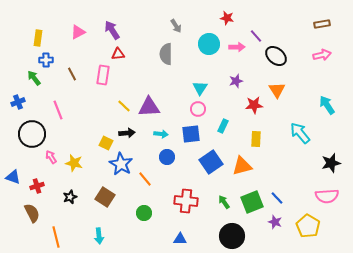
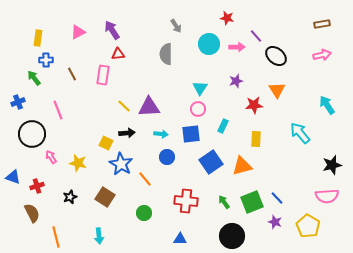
yellow star at (74, 163): moved 4 px right
black star at (331, 163): moved 1 px right, 2 px down
